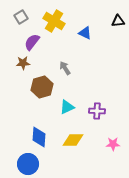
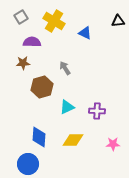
purple semicircle: rotated 54 degrees clockwise
